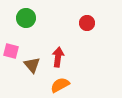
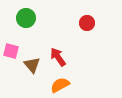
red arrow: rotated 42 degrees counterclockwise
